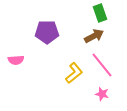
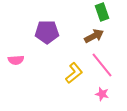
green rectangle: moved 2 px right, 1 px up
